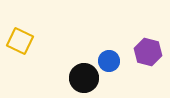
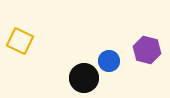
purple hexagon: moved 1 px left, 2 px up
